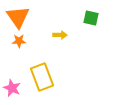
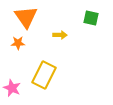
orange triangle: moved 8 px right
orange star: moved 1 px left, 2 px down
yellow rectangle: moved 2 px right, 2 px up; rotated 48 degrees clockwise
